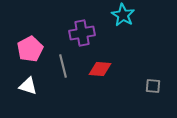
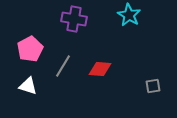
cyan star: moved 6 px right
purple cross: moved 8 px left, 14 px up; rotated 20 degrees clockwise
gray line: rotated 45 degrees clockwise
gray square: rotated 14 degrees counterclockwise
